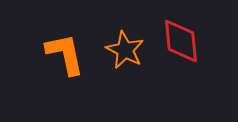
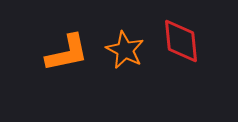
orange L-shape: moved 2 px right, 1 px up; rotated 90 degrees clockwise
